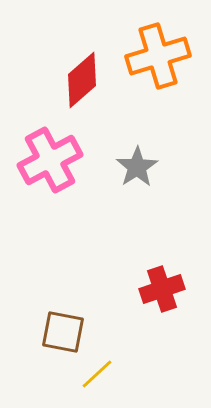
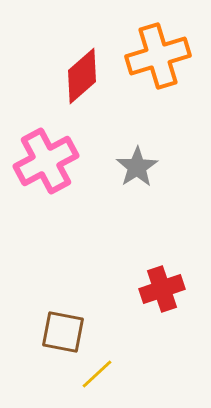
red diamond: moved 4 px up
pink cross: moved 4 px left, 1 px down
